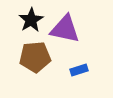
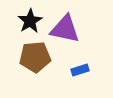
black star: moved 1 px left, 1 px down
blue rectangle: moved 1 px right
